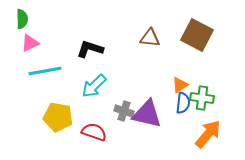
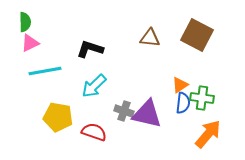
green semicircle: moved 3 px right, 3 px down
